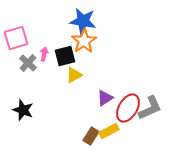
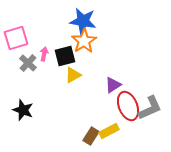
yellow triangle: moved 1 px left
purple triangle: moved 8 px right, 13 px up
red ellipse: moved 2 px up; rotated 52 degrees counterclockwise
